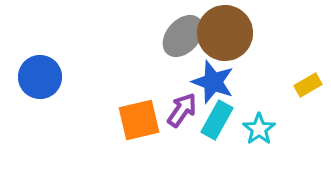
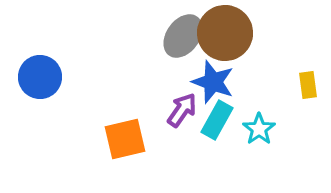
gray ellipse: rotated 6 degrees counterclockwise
yellow rectangle: rotated 68 degrees counterclockwise
orange square: moved 14 px left, 19 px down
